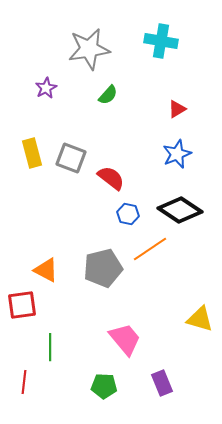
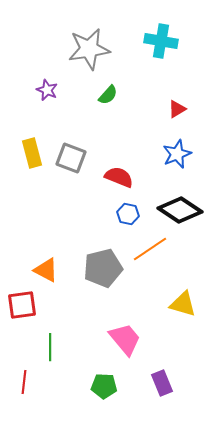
purple star: moved 1 px right, 2 px down; rotated 20 degrees counterclockwise
red semicircle: moved 8 px right, 1 px up; rotated 16 degrees counterclockwise
yellow triangle: moved 17 px left, 15 px up
